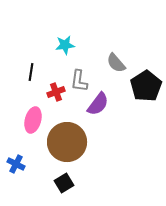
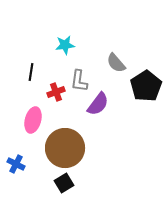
brown circle: moved 2 px left, 6 px down
